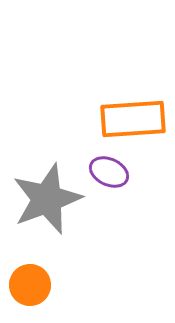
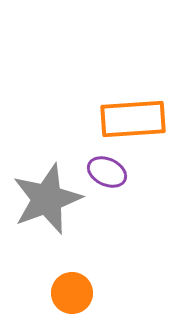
purple ellipse: moved 2 px left
orange circle: moved 42 px right, 8 px down
